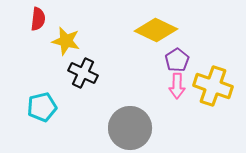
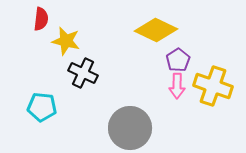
red semicircle: moved 3 px right
purple pentagon: moved 1 px right
cyan pentagon: rotated 20 degrees clockwise
